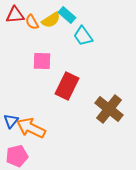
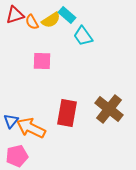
red triangle: rotated 12 degrees counterclockwise
red rectangle: moved 27 px down; rotated 16 degrees counterclockwise
